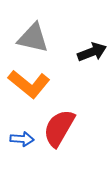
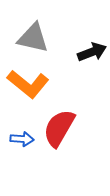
orange L-shape: moved 1 px left
